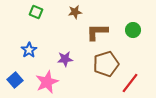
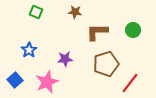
brown star: rotated 16 degrees clockwise
